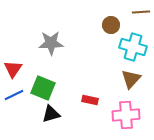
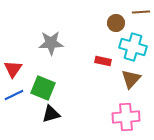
brown circle: moved 5 px right, 2 px up
red rectangle: moved 13 px right, 39 px up
pink cross: moved 2 px down
